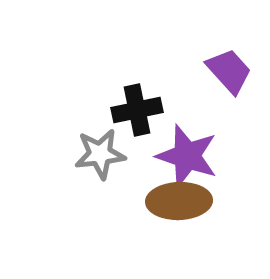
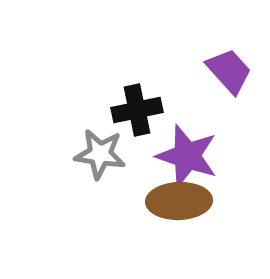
gray star: rotated 15 degrees clockwise
